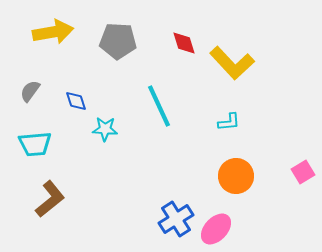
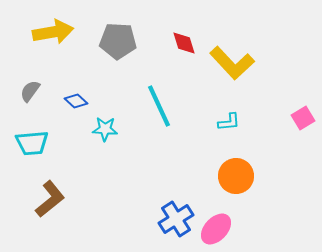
blue diamond: rotated 30 degrees counterclockwise
cyan trapezoid: moved 3 px left, 1 px up
pink square: moved 54 px up
